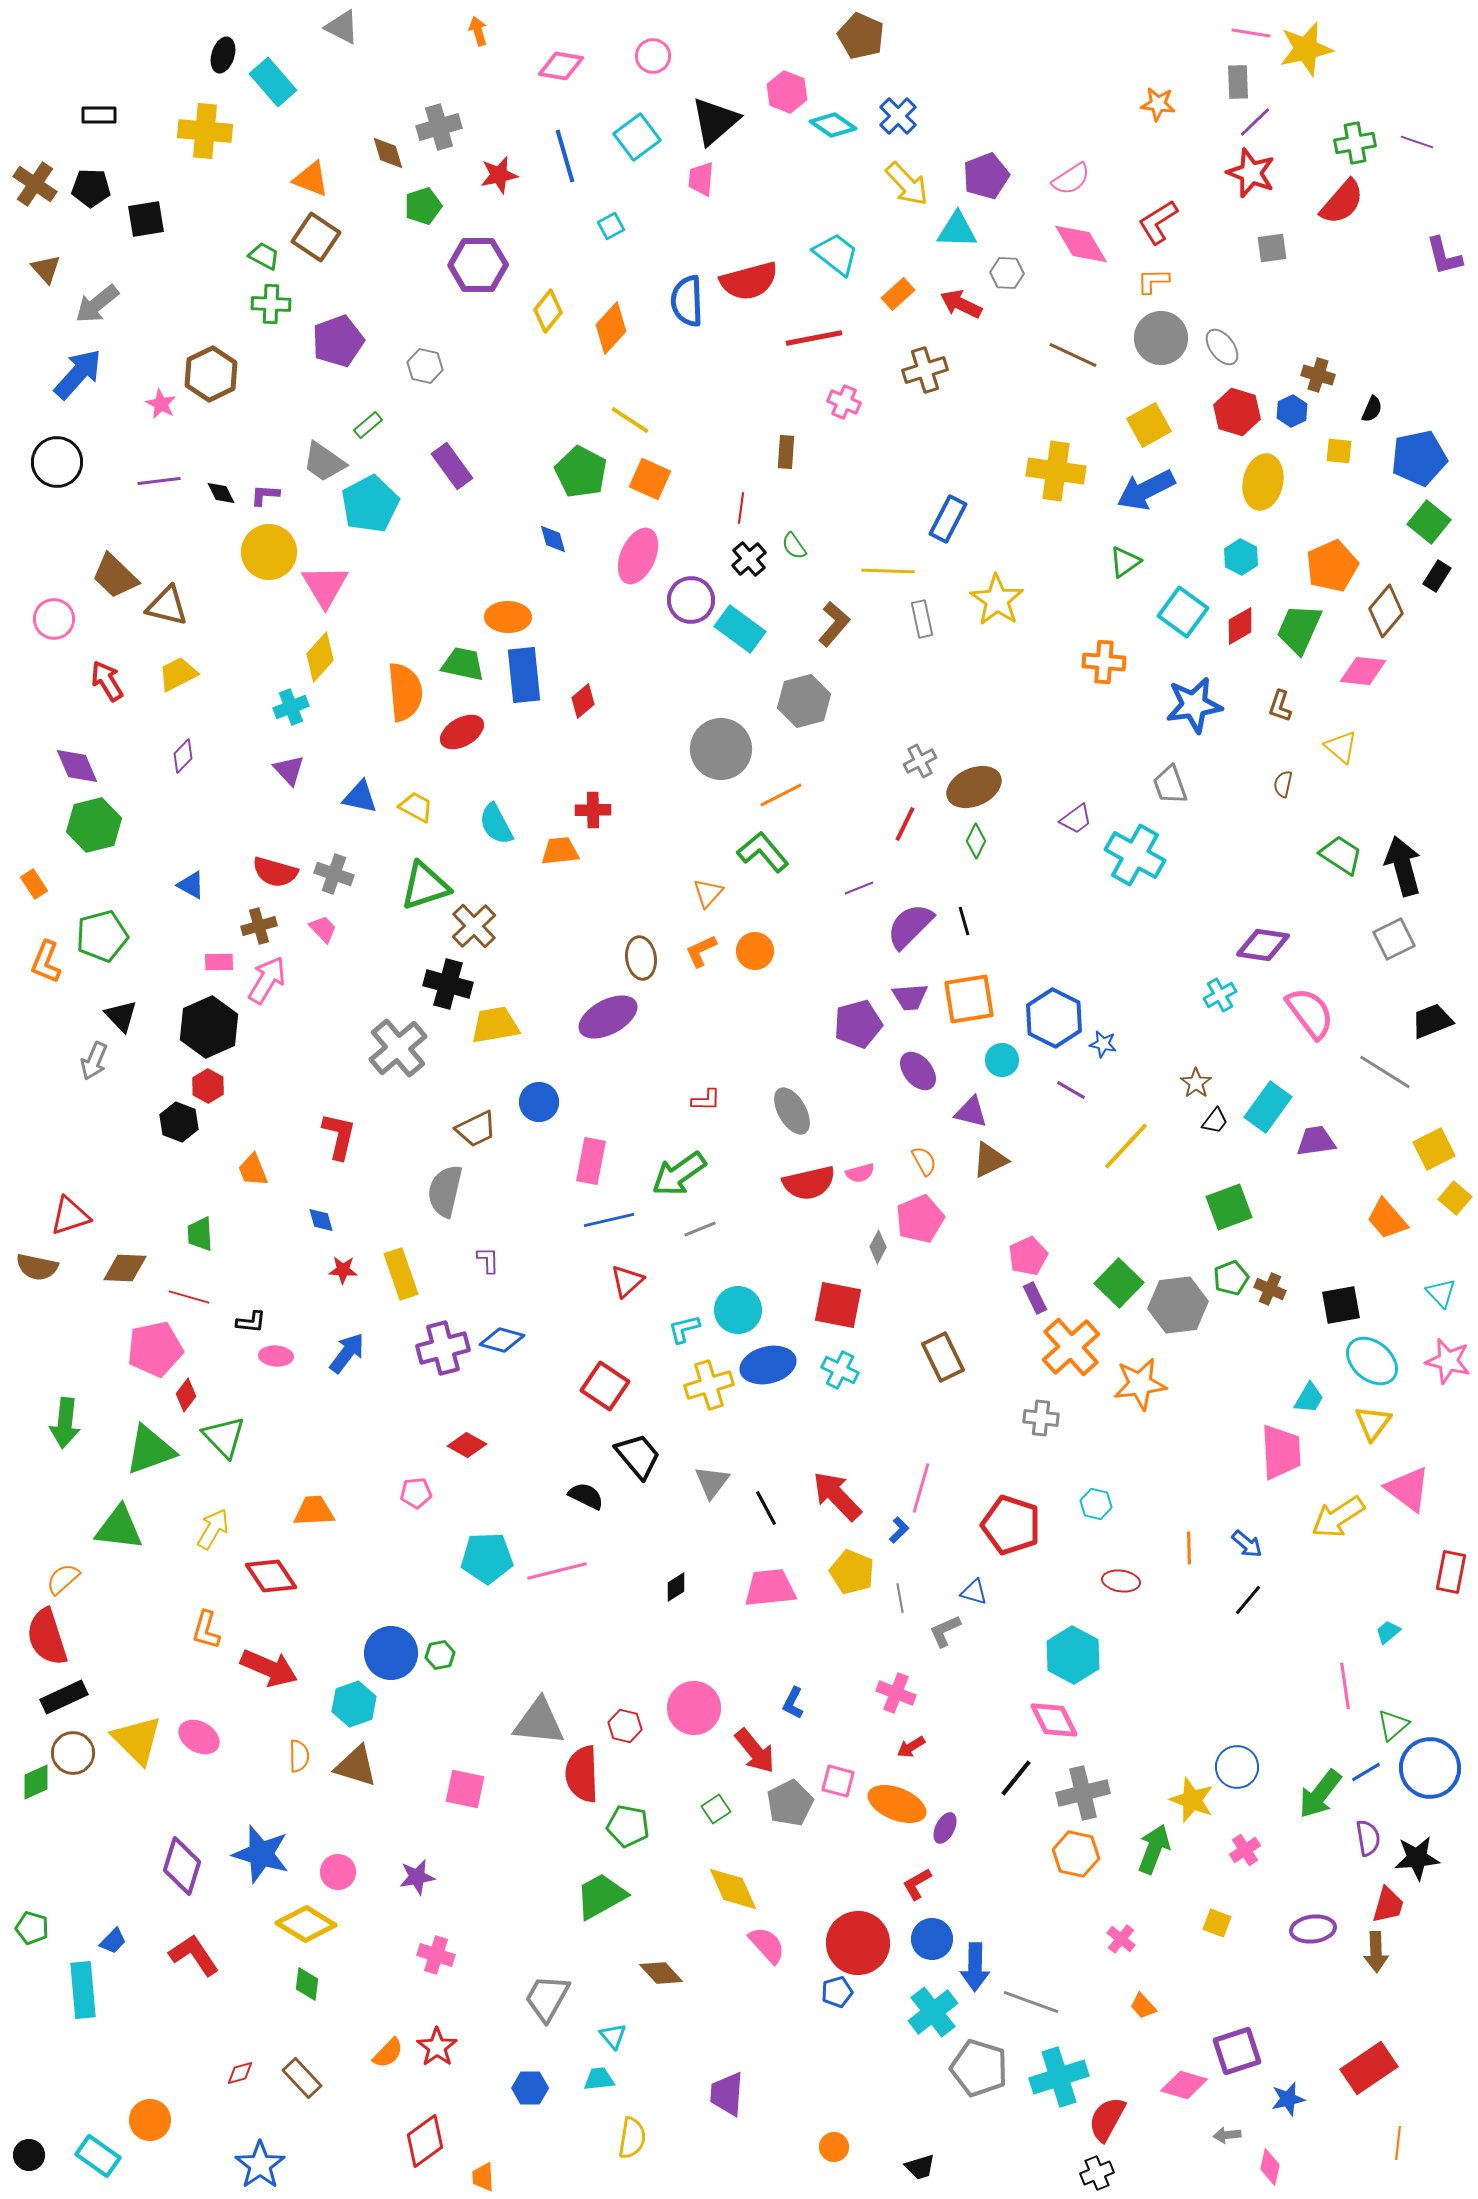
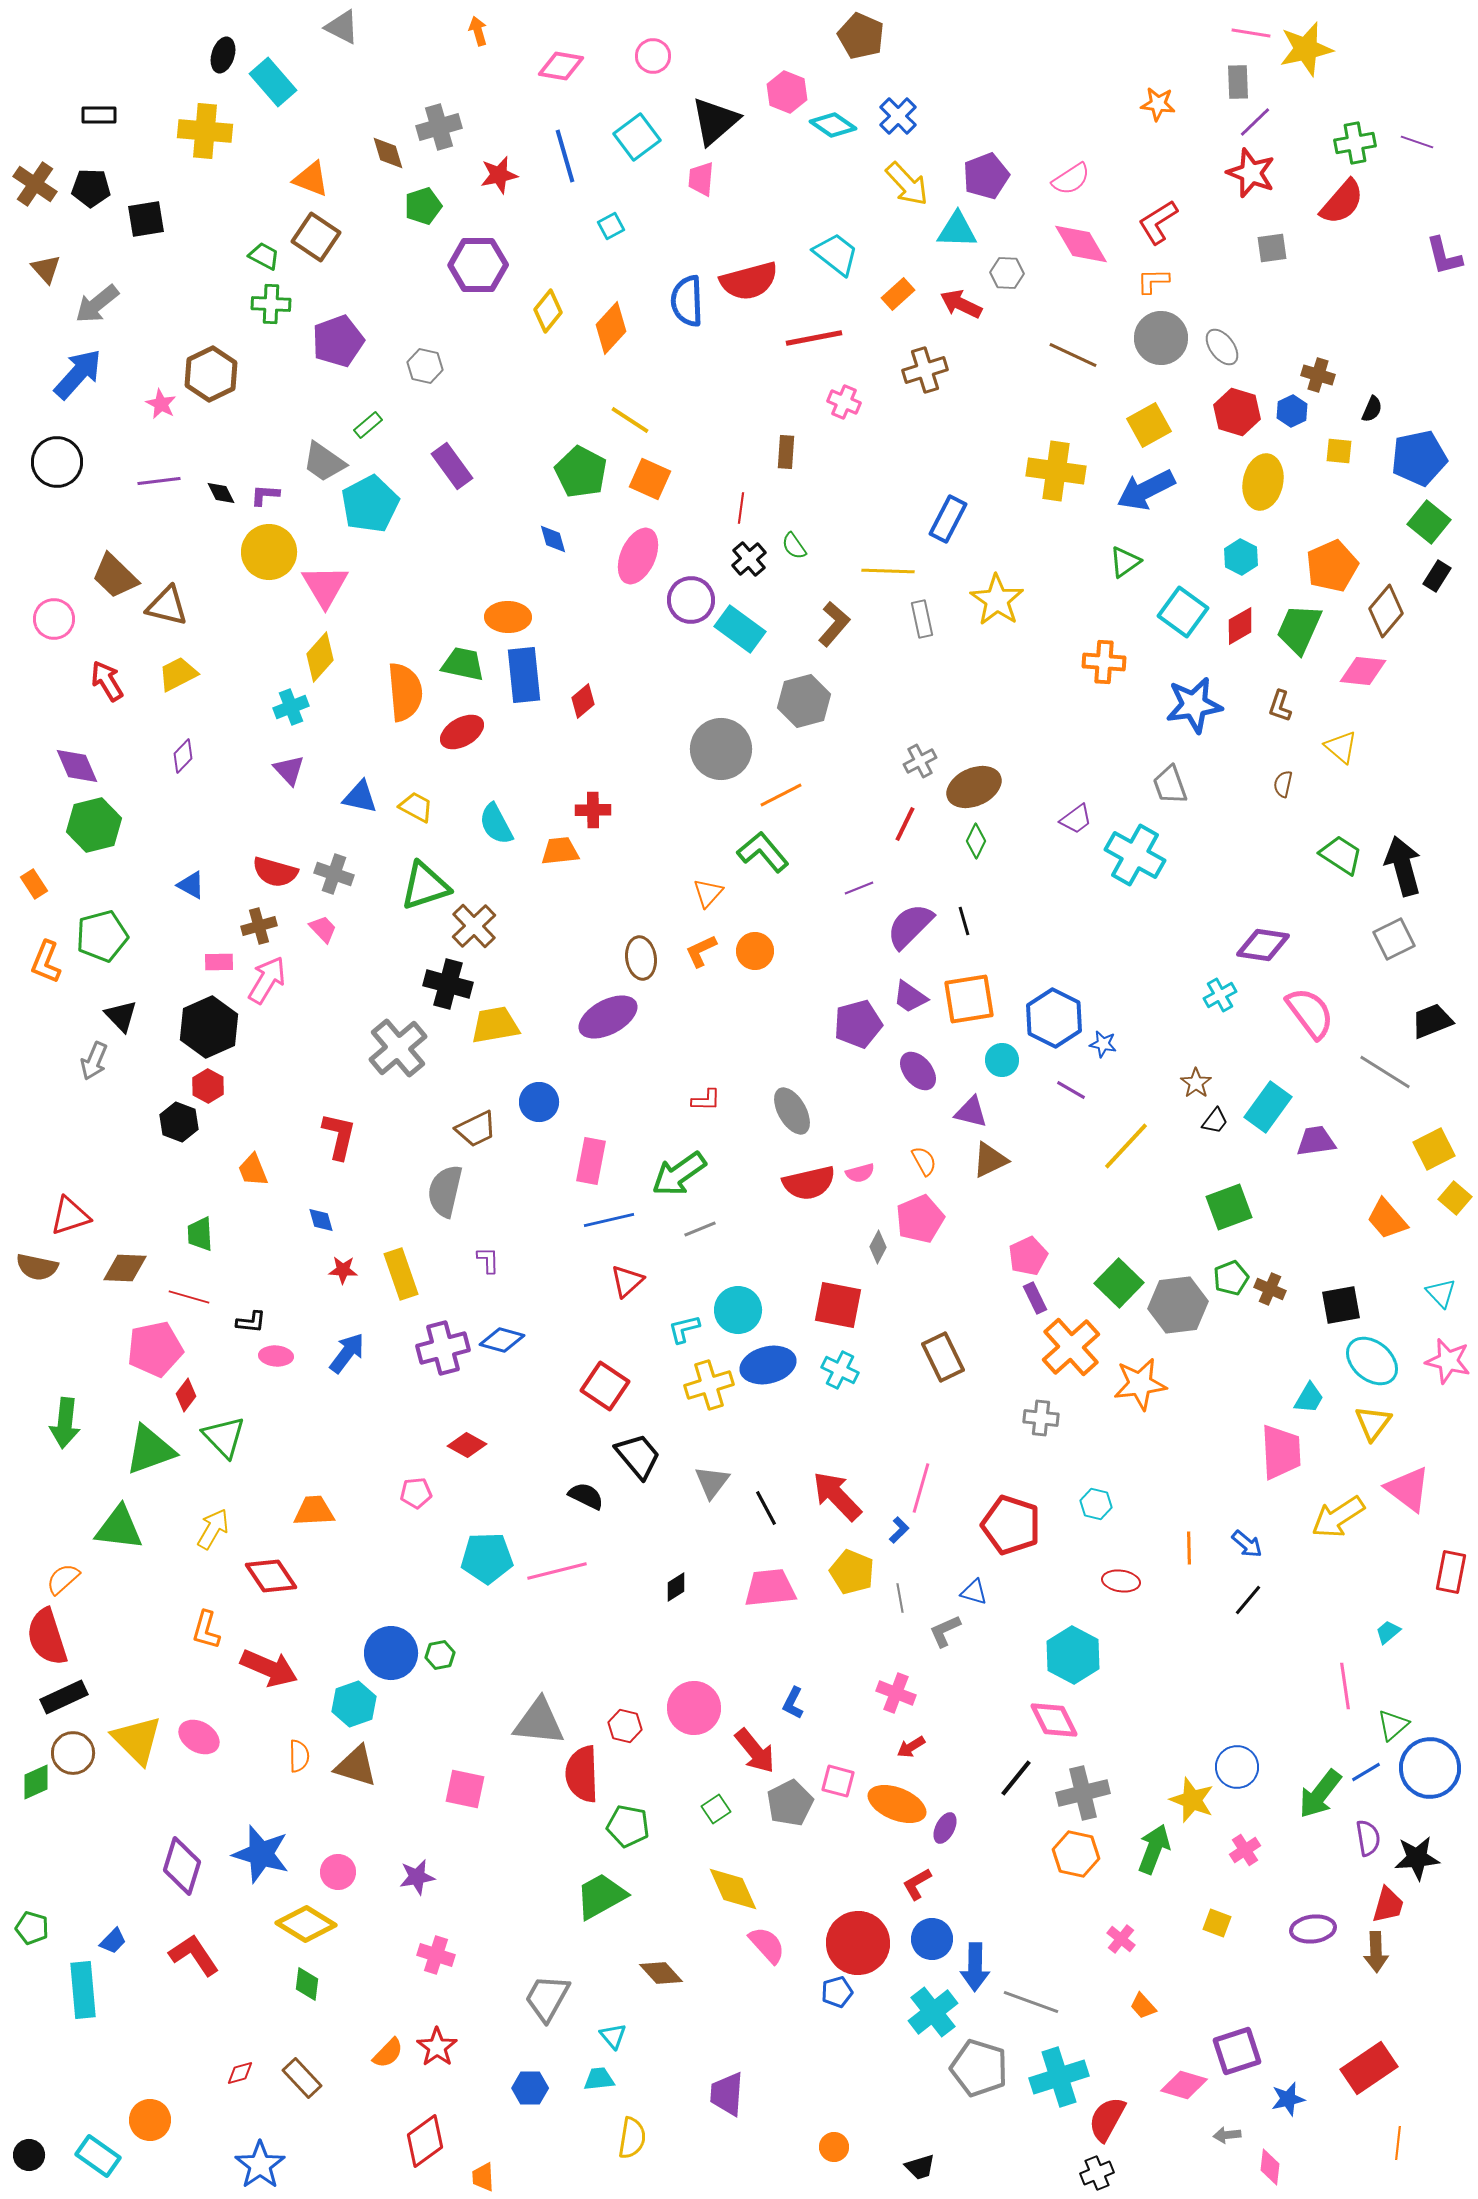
purple trapezoid at (910, 997): rotated 39 degrees clockwise
pink diamond at (1270, 2167): rotated 6 degrees counterclockwise
